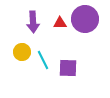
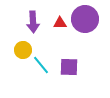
yellow circle: moved 1 px right, 2 px up
cyan line: moved 2 px left, 5 px down; rotated 12 degrees counterclockwise
purple square: moved 1 px right, 1 px up
